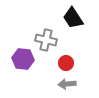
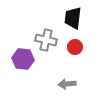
black trapezoid: rotated 40 degrees clockwise
red circle: moved 9 px right, 16 px up
